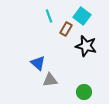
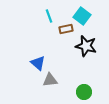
brown rectangle: rotated 48 degrees clockwise
